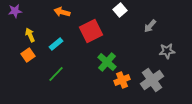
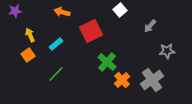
orange cross: rotated 21 degrees counterclockwise
